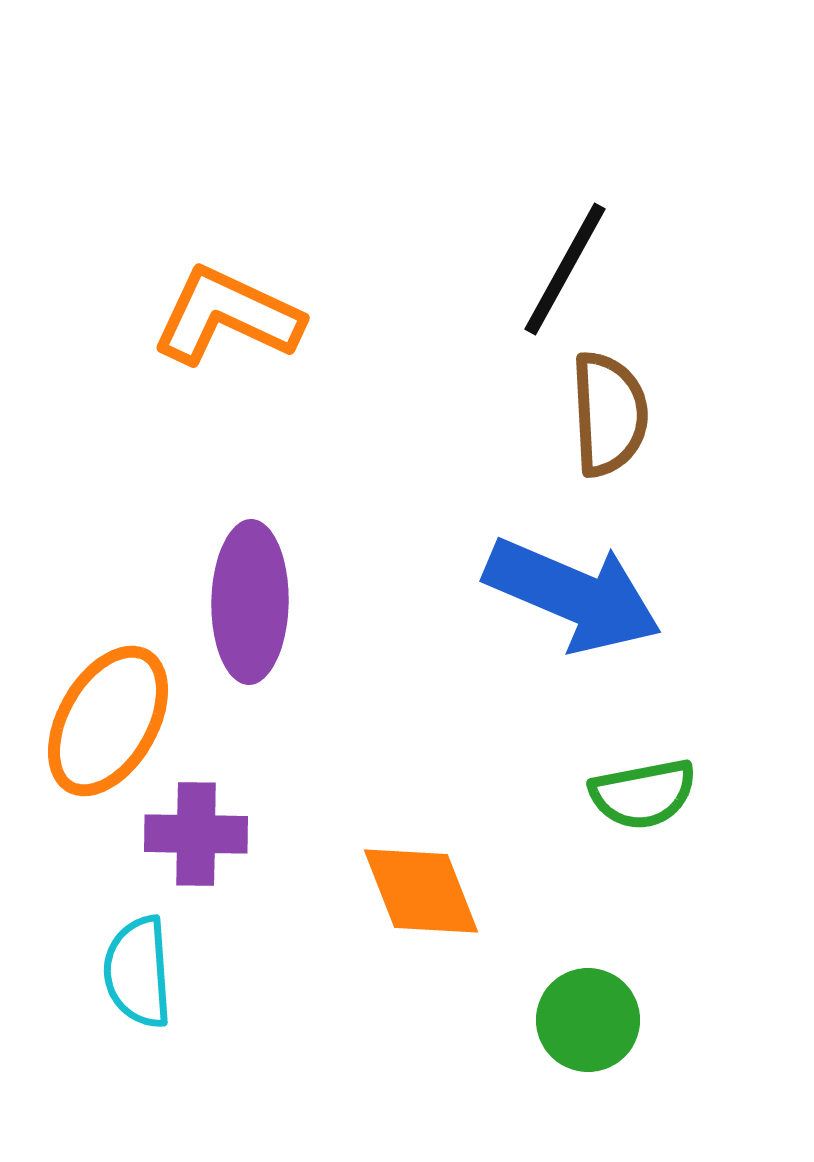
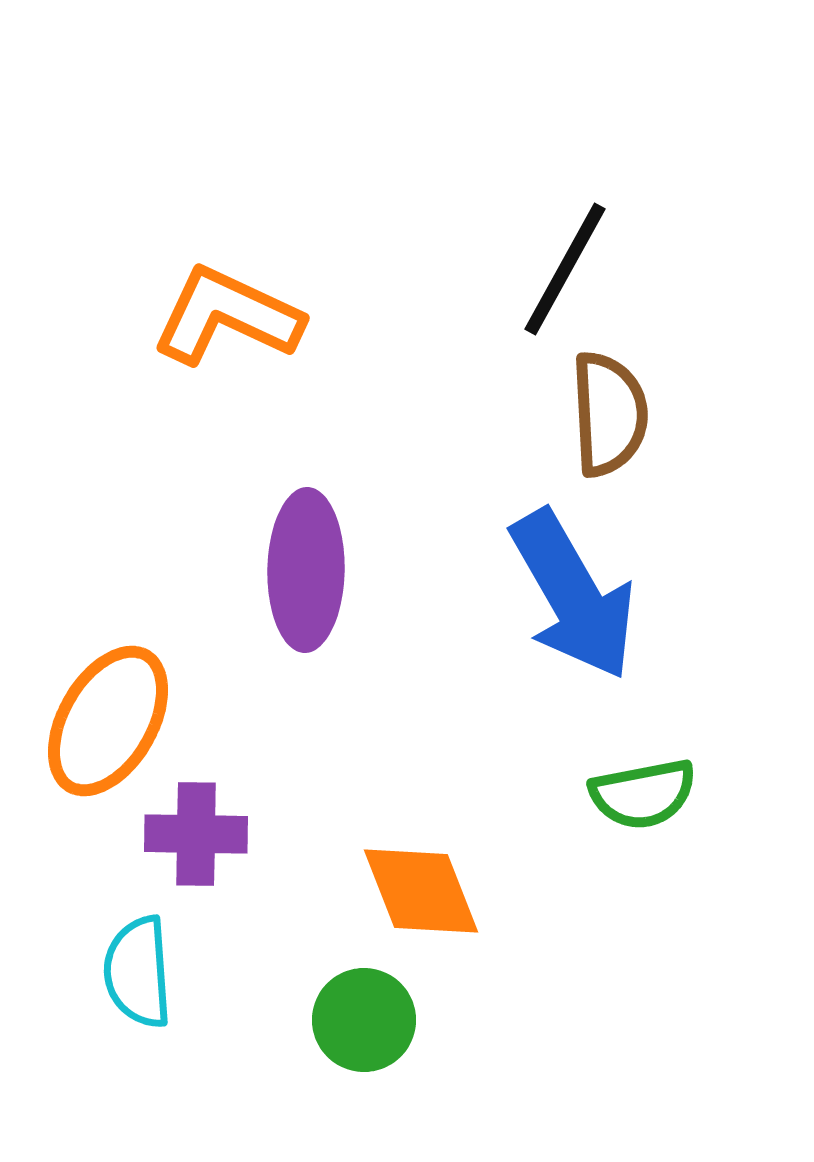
blue arrow: rotated 37 degrees clockwise
purple ellipse: moved 56 px right, 32 px up
green circle: moved 224 px left
